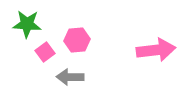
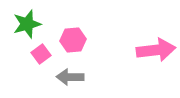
green star: rotated 20 degrees counterclockwise
pink hexagon: moved 4 px left
pink square: moved 4 px left, 2 px down
